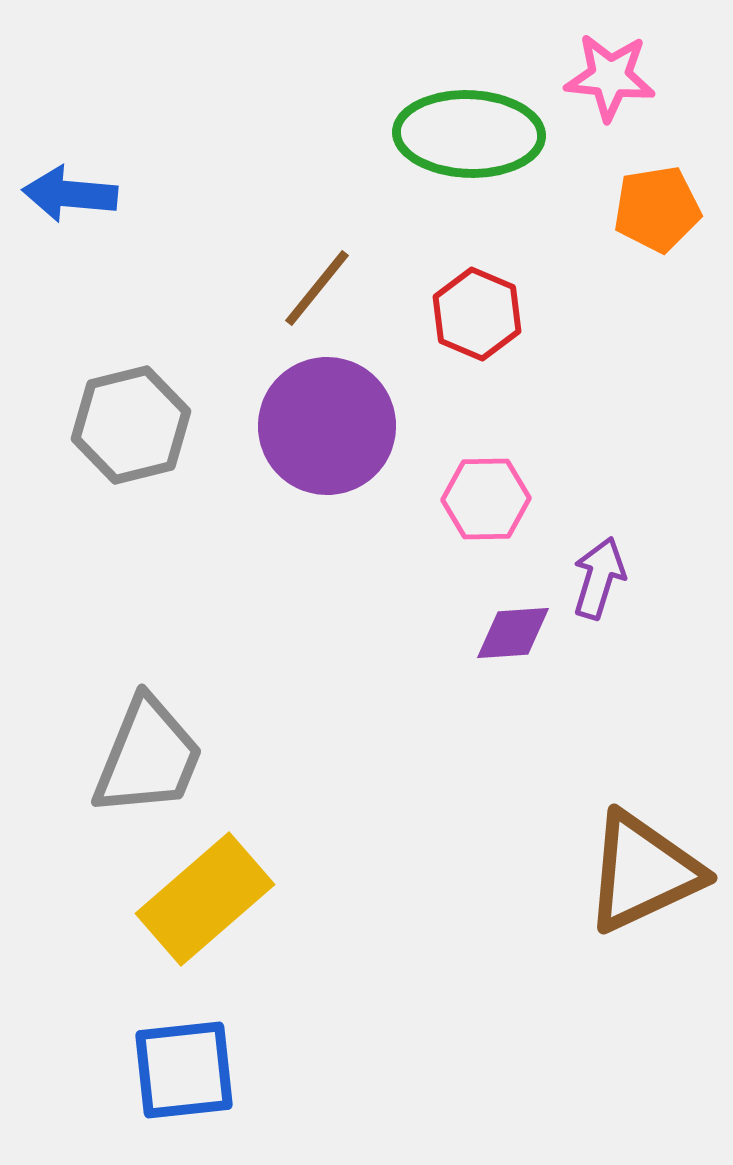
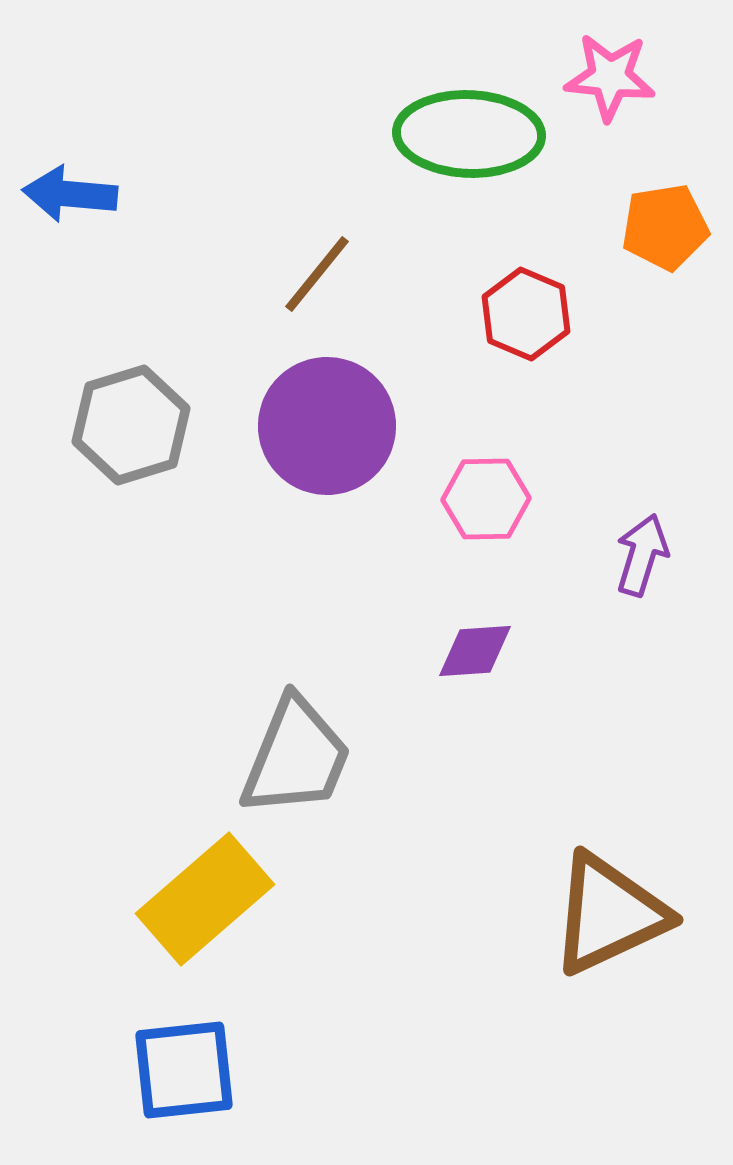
orange pentagon: moved 8 px right, 18 px down
brown line: moved 14 px up
red hexagon: moved 49 px right
gray hexagon: rotated 3 degrees counterclockwise
purple arrow: moved 43 px right, 23 px up
purple diamond: moved 38 px left, 18 px down
gray trapezoid: moved 148 px right
brown triangle: moved 34 px left, 42 px down
